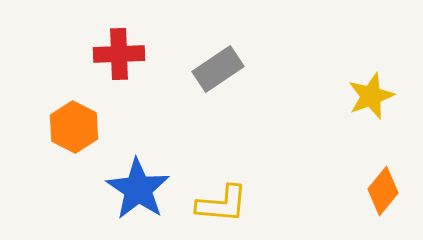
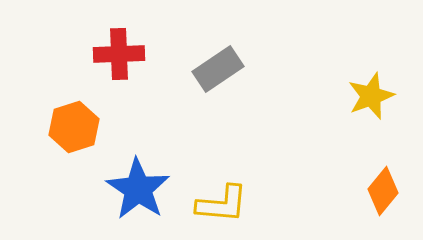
orange hexagon: rotated 15 degrees clockwise
